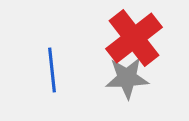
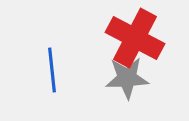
red cross: moved 1 px right; rotated 24 degrees counterclockwise
